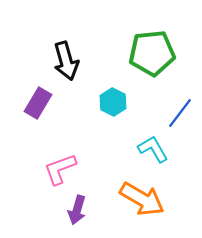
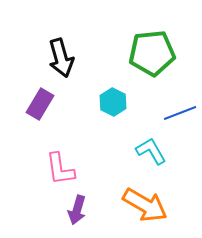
black arrow: moved 5 px left, 3 px up
purple rectangle: moved 2 px right, 1 px down
blue line: rotated 32 degrees clockwise
cyan L-shape: moved 2 px left, 2 px down
pink L-shape: rotated 78 degrees counterclockwise
orange arrow: moved 3 px right, 6 px down
